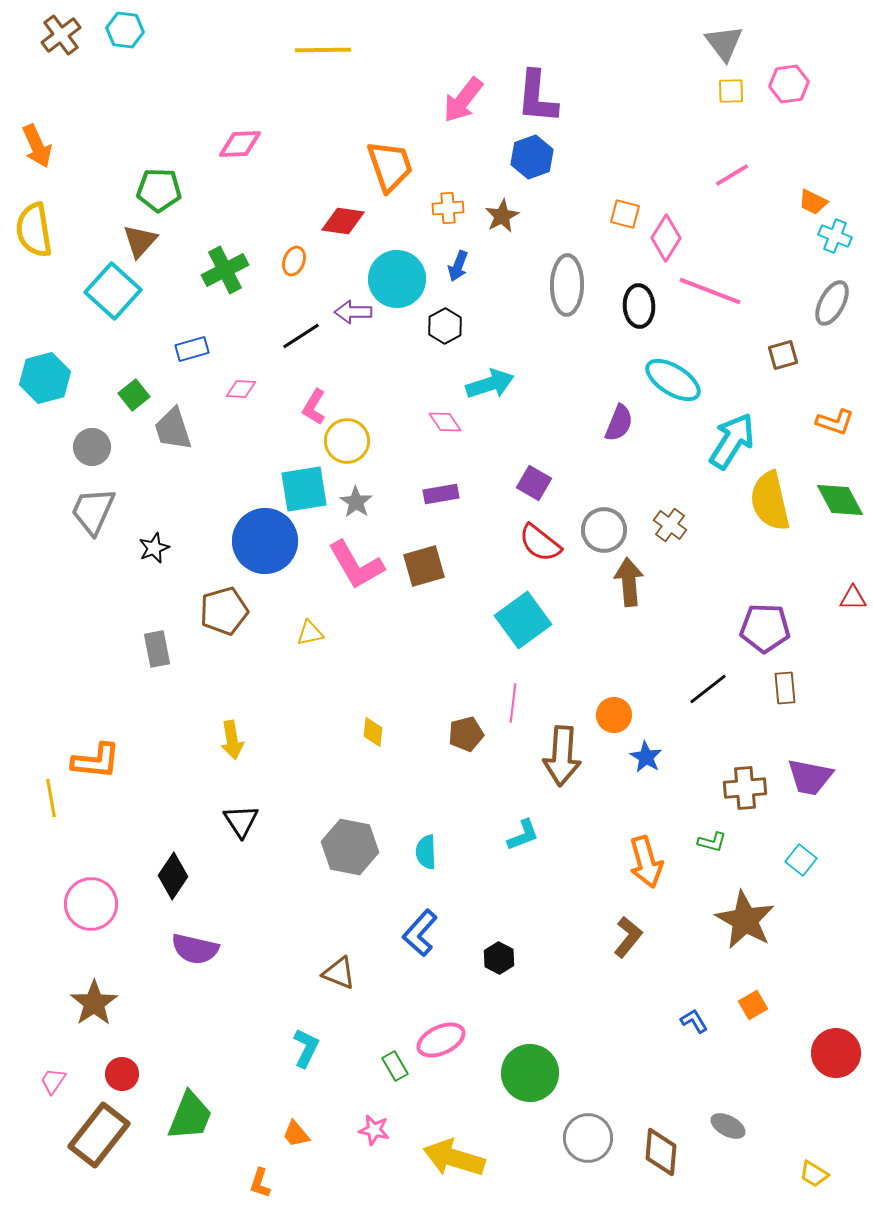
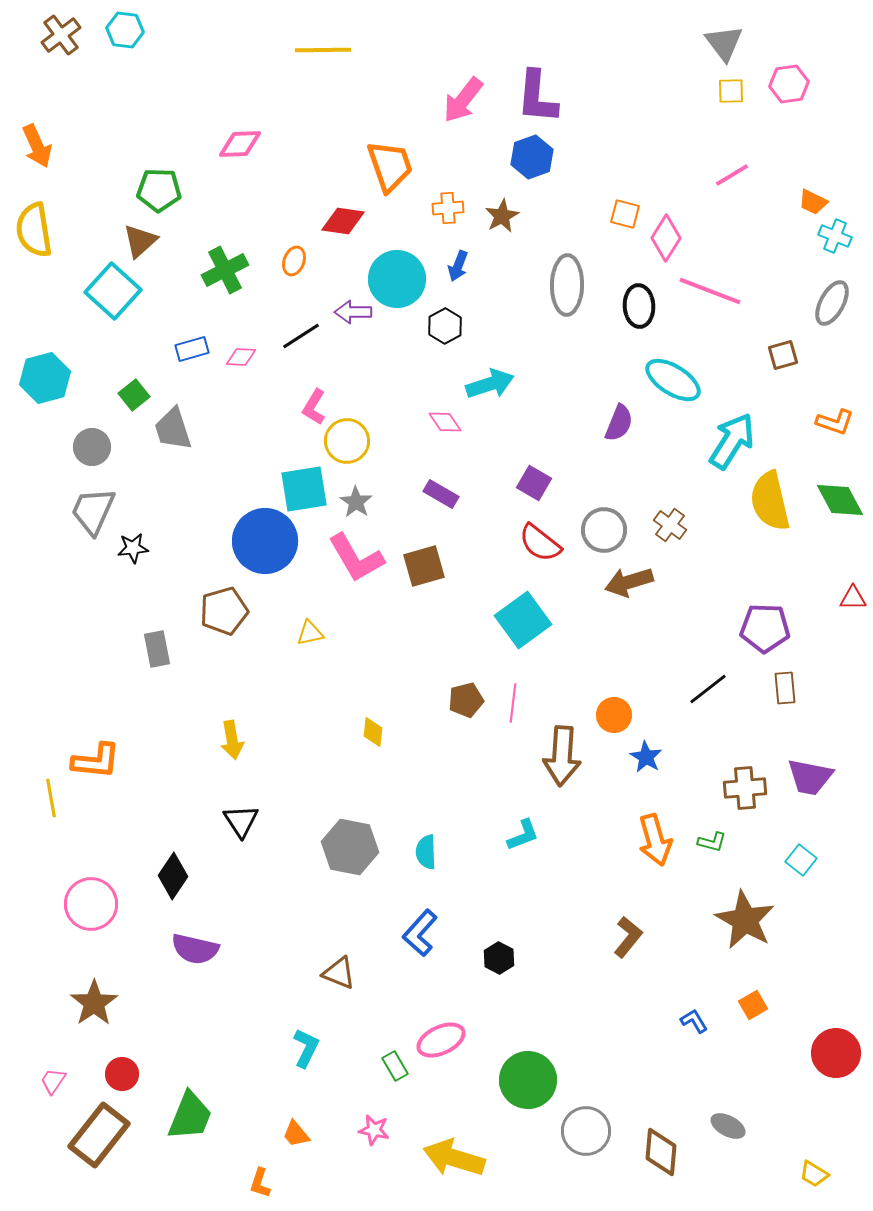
brown triangle at (140, 241): rotated 6 degrees clockwise
pink diamond at (241, 389): moved 32 px up
purple rectangle at (441, 494): rotated 40 degrees clockwise
black star at (154, 548): moved 21 px left; rotated 16 degrees clockwise
pink L-shape at (356, 565): moved 7 px up
brown arrow at (629, 582): rotated 102 degrees counterclockwise
brown pentagon at (466, 734): moved 34 px up
orange arrow at (646, 862): moved 9 px right, 22 px up
green circle at (530, 1073): moved 2 px left, 7 px down
gray circle at (588, 1138): moved 2 px left, 7 px up
